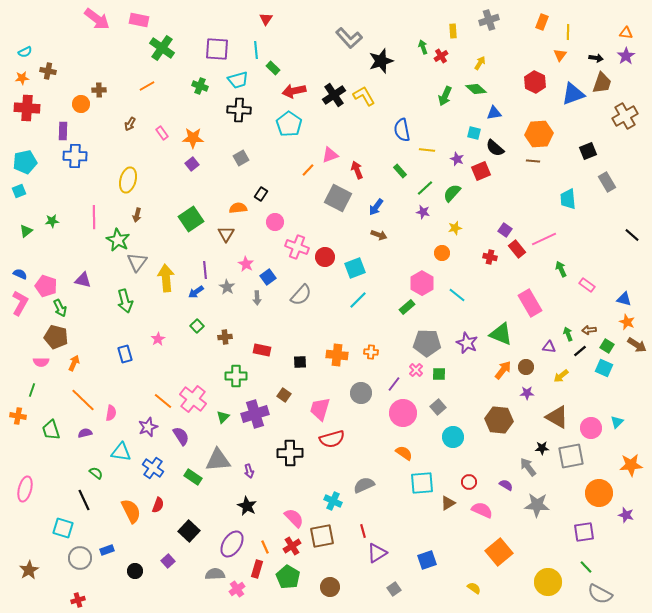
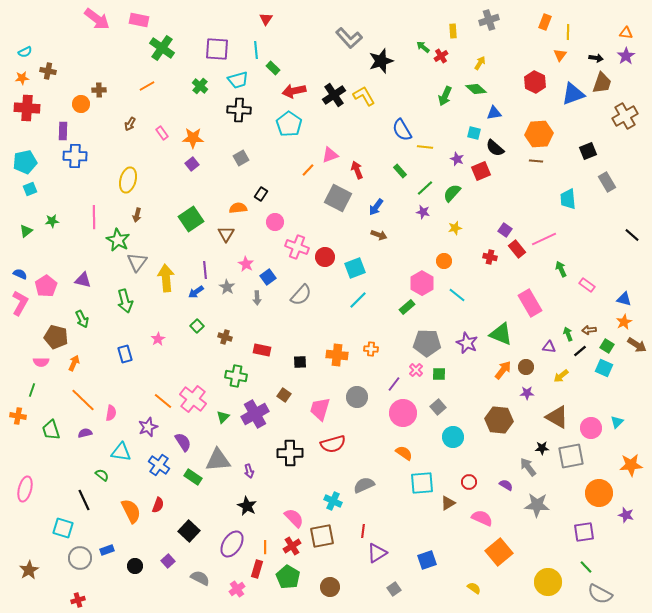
orange rectangle at (542, 22): moved 3 px right
green arrow at (423, 47): rotated 32 degrees counterclockwise
green cross at (200, 86): rotated 21 degrees clockwise
blue semicircle at (402, 130): rotated 20 degrees counterclockwise
yellow line at (427, 150): moved 2 px left, 3 px up
brown line at (533, 161): moved 3 px right
cyan square at (19, 191): moved 11 px right, 2 px up
orange circle at (442, 253): moved 2 px right, 8 px down
pink pentagon at (46, 286): rotated 20 degrees clockwise
green arrow at (60, 308): moved 22 px right, 11 px down
orange star at (627, 322): moved 3 px left; rotated 21 degrees clockwise
brown cross at (225, 337): rotated 24 degrees clockwise
orange cross at (371, 352): moved 3 px up
green cross at (236, 376): rotated 10 degrees clockwise
gray circle at (361, 393): moved 4 px left, 4 px down
purple cross at (255, 414): rotated 12 degrees counterclockwise
purple semicircle at (181, 436): moved 2 px right, 6 px down
red semicircle at (332, 439): moved 1 px right, 5 px down
blue cross at (153, 468): moved 6 px right, 3 px up
green semicircle at (96, 473): moved 6 px right, 2 px down
pink semicircle at (482, 510): moved 8 px down
red line at (363, 531): rotated 24 degrees clockwise
orange line at (265, 547): rotated 24 degrees clockwise
black circle at (135, 571): moved 5 px up
gray semicircle at (215, 574): moved 15 px left, 4 px down; rotated 30 degrees clockwise
